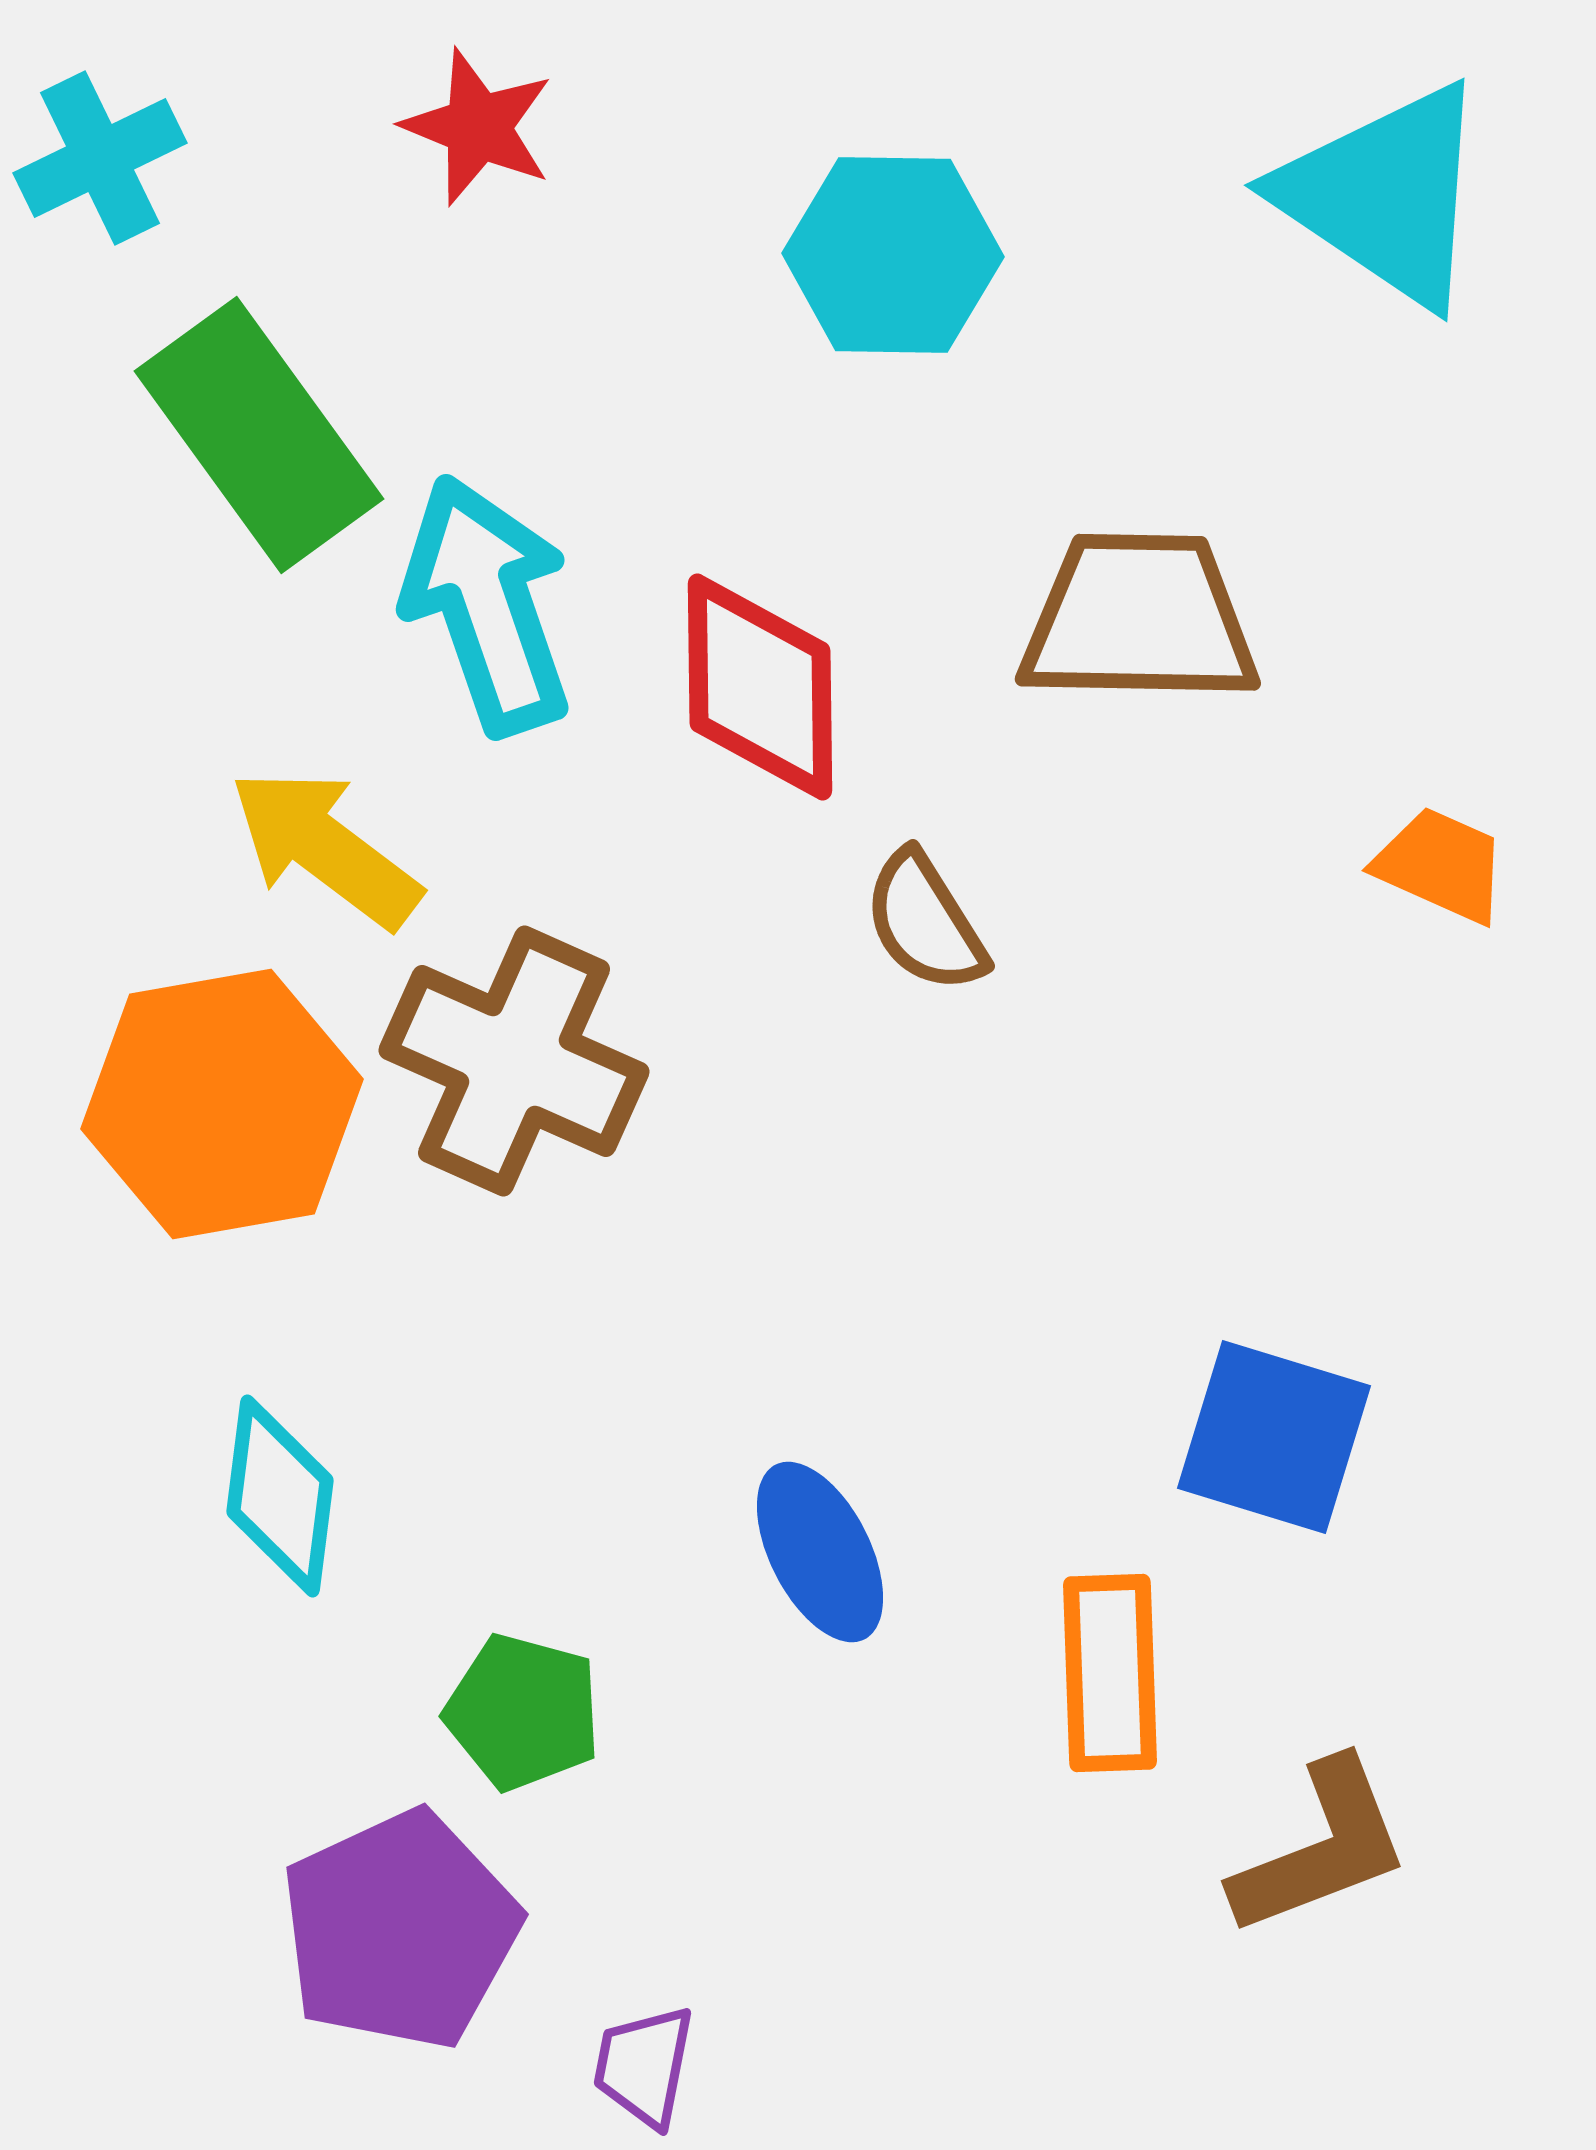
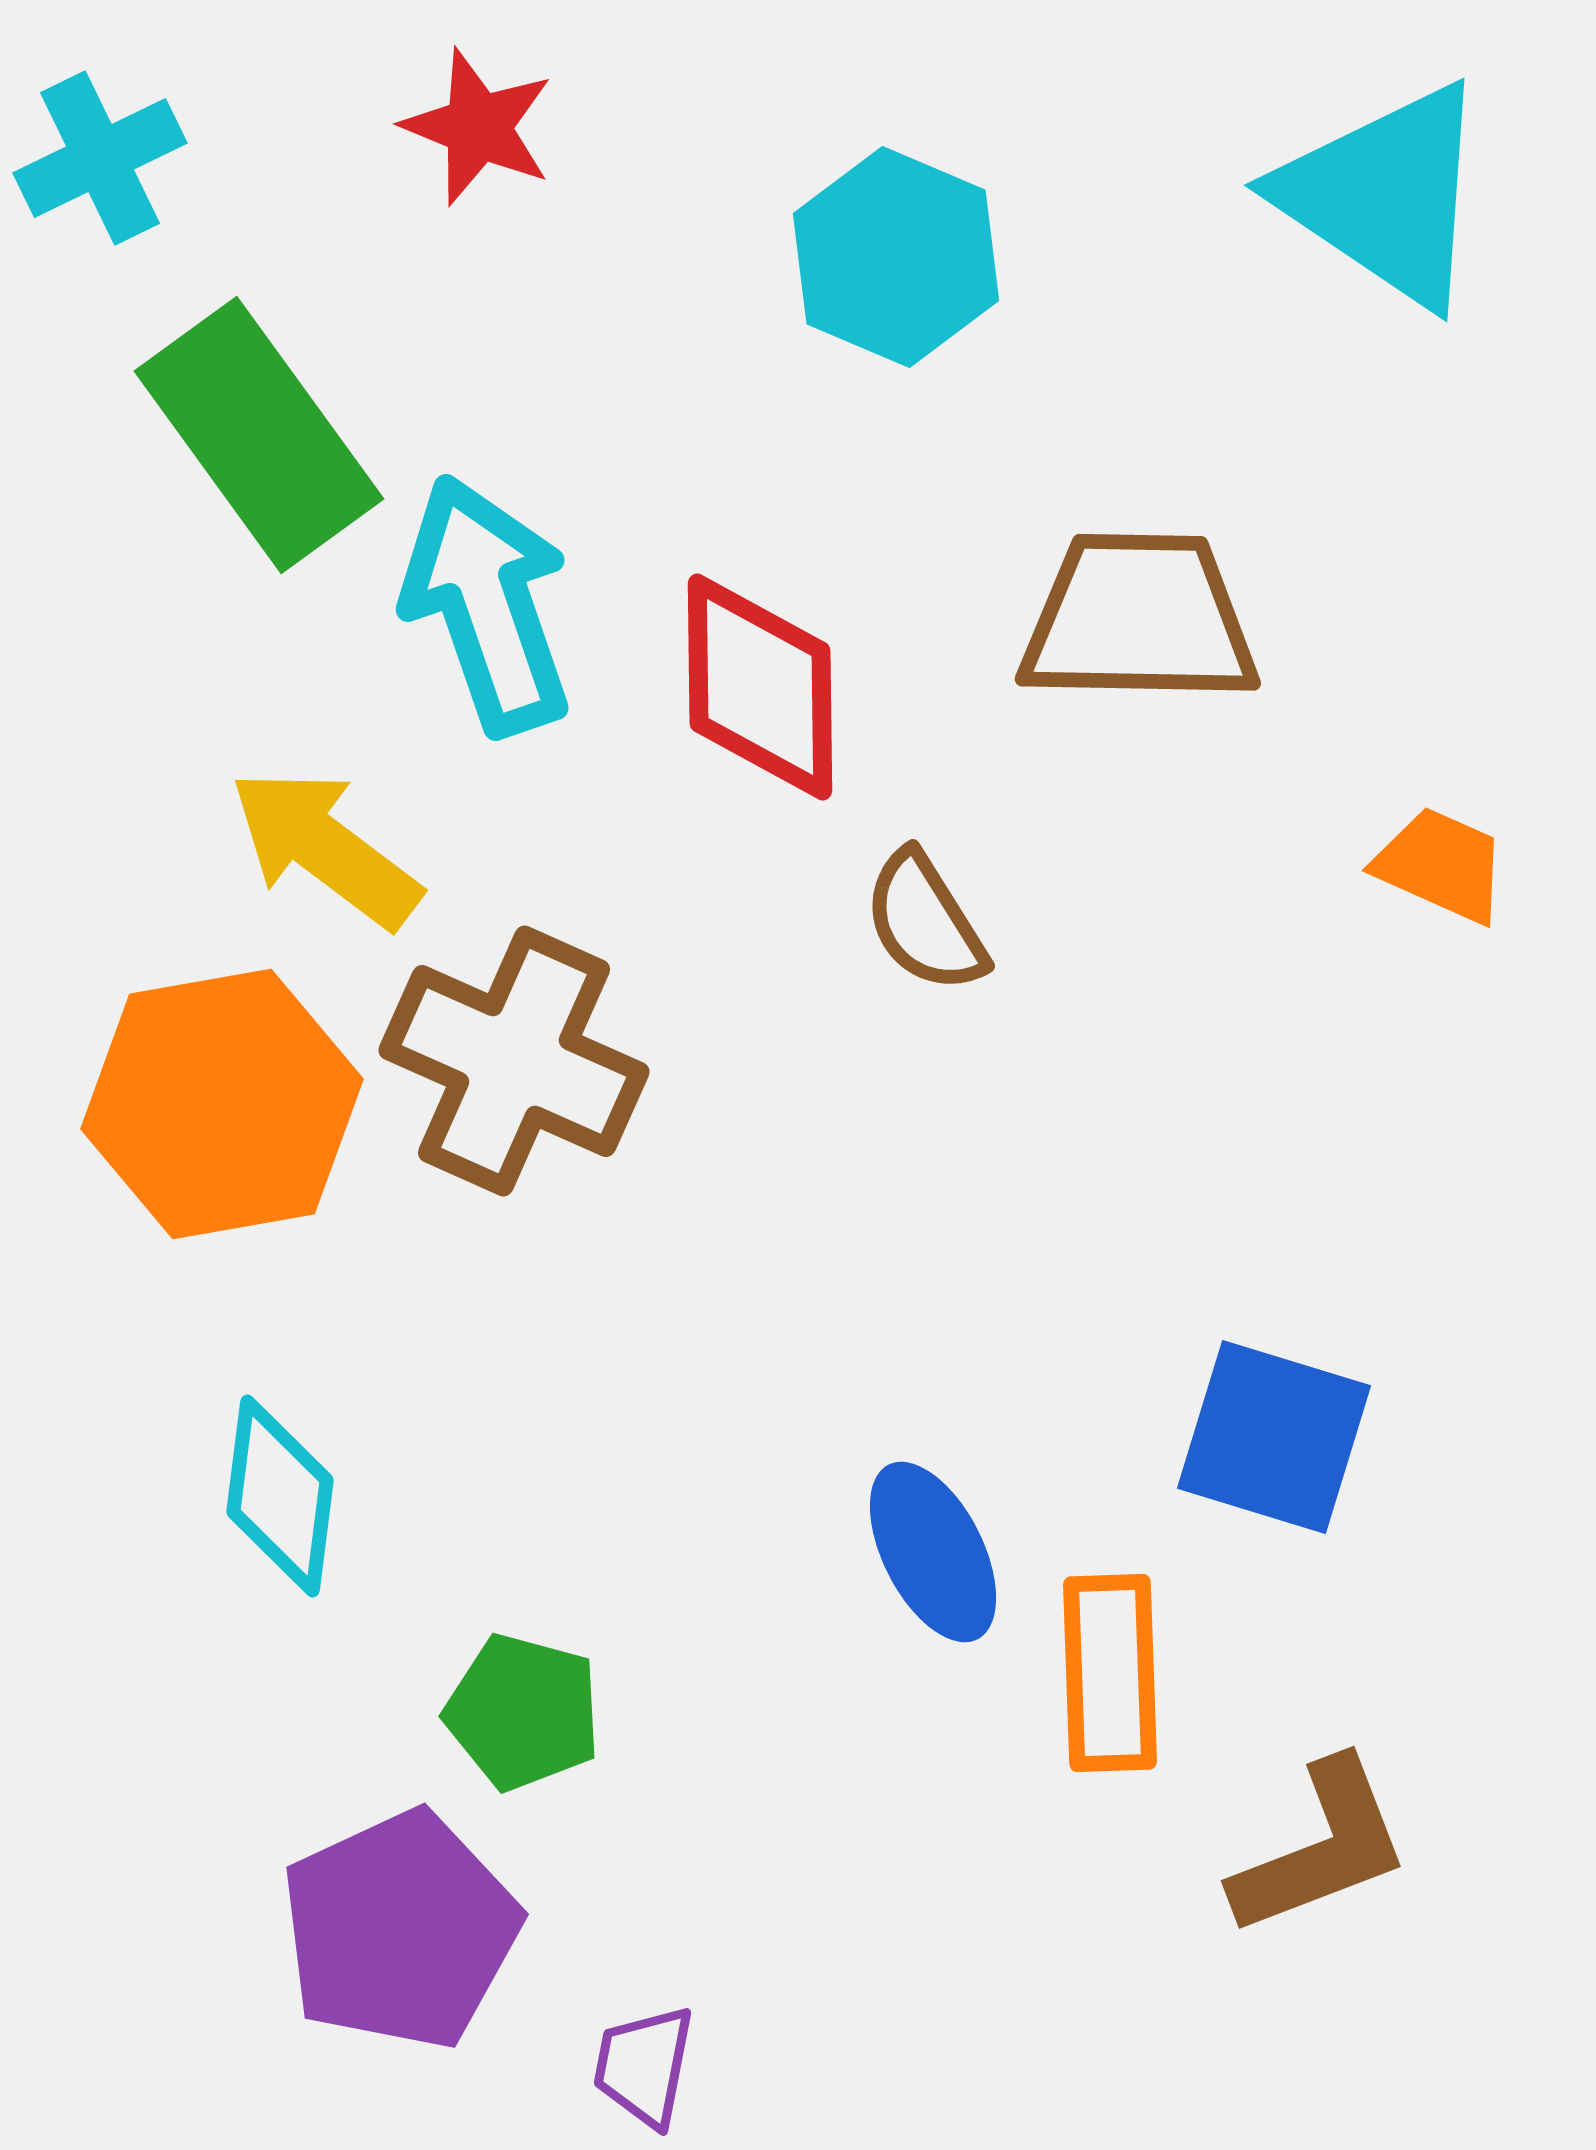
cyan hexagon: moved 3 px right, 2 px down; rotated 22 degrees clockwise
blue ellipse: moved 113 px right
